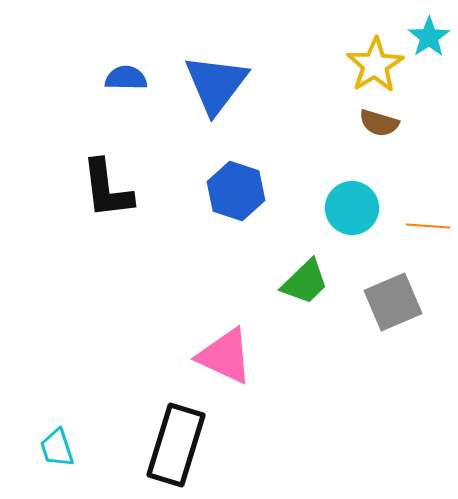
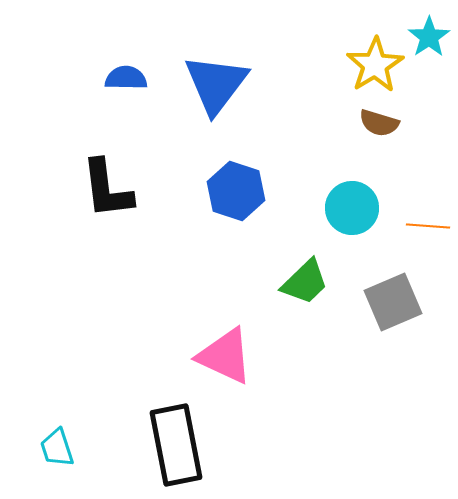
black rectangle: rotated 28 degrees counterclockwise
